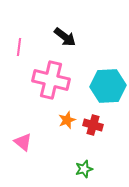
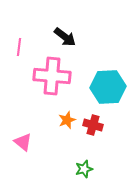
pink cross: moved 1 px right, 4 px up; rotated 9 degrees counterclockwise
cyan hexagon: moved 1 px down
